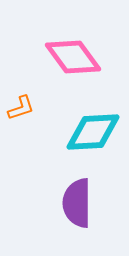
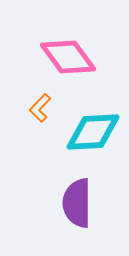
pink diamond: moved 5 px left
orange L-shape: moved 19 px right; rotated 152 degrees clockwise
